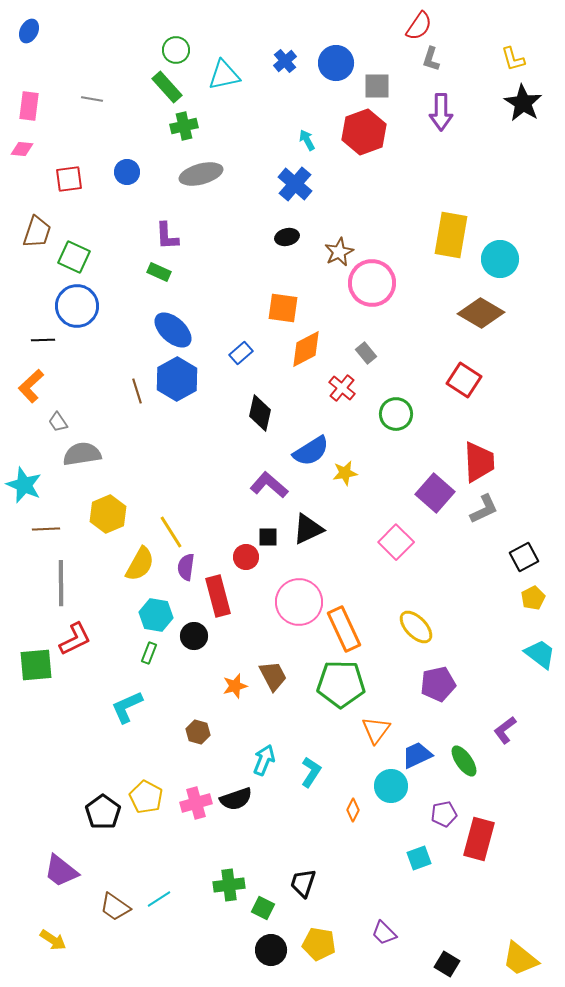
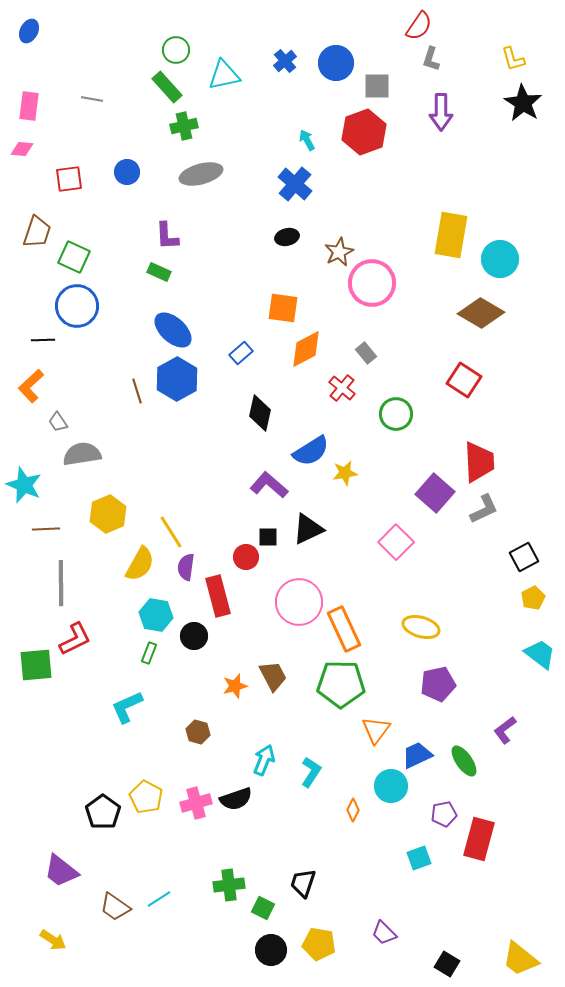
yellow ellipse at (416, 627): moved 5 px right; rotated 30 degrees counterclockwise
